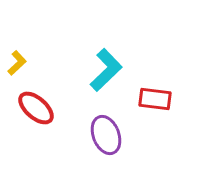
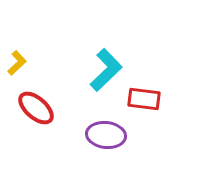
red rectangle: moved 11 px left
purple ellipse: rotated 63 degrees counterclockwise
